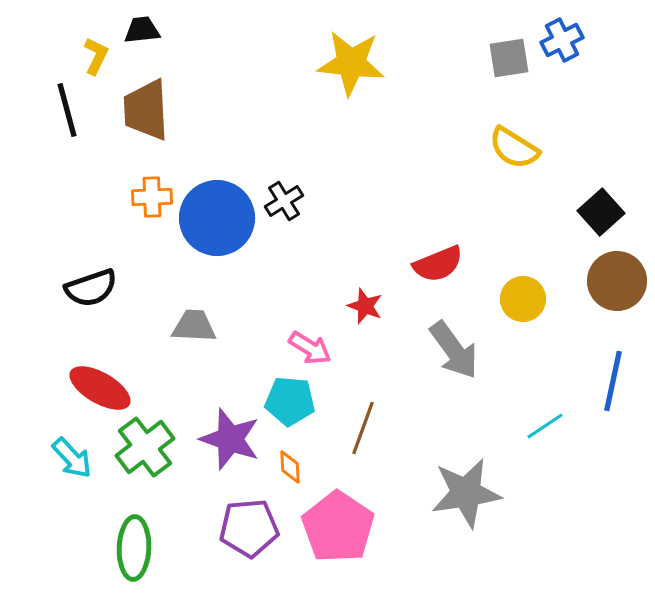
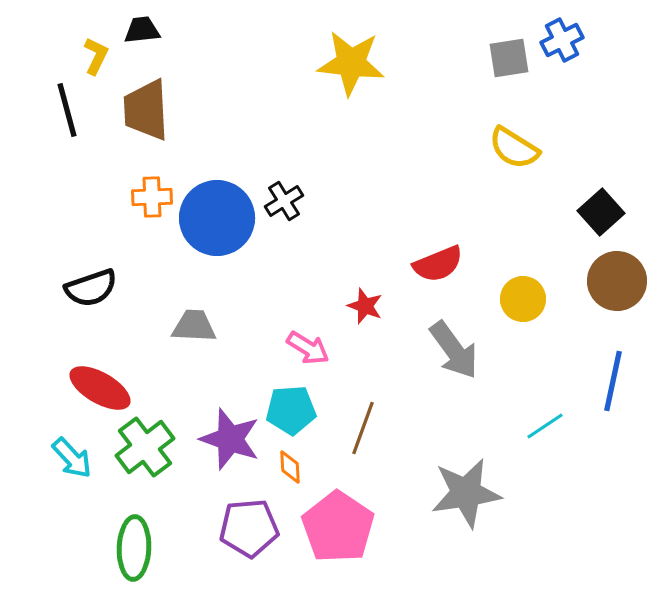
pink arrow: moved 2 px left
cyan pentagon: moved 1 px right, 9 px down; rotated 9 degrees counterclockwise
